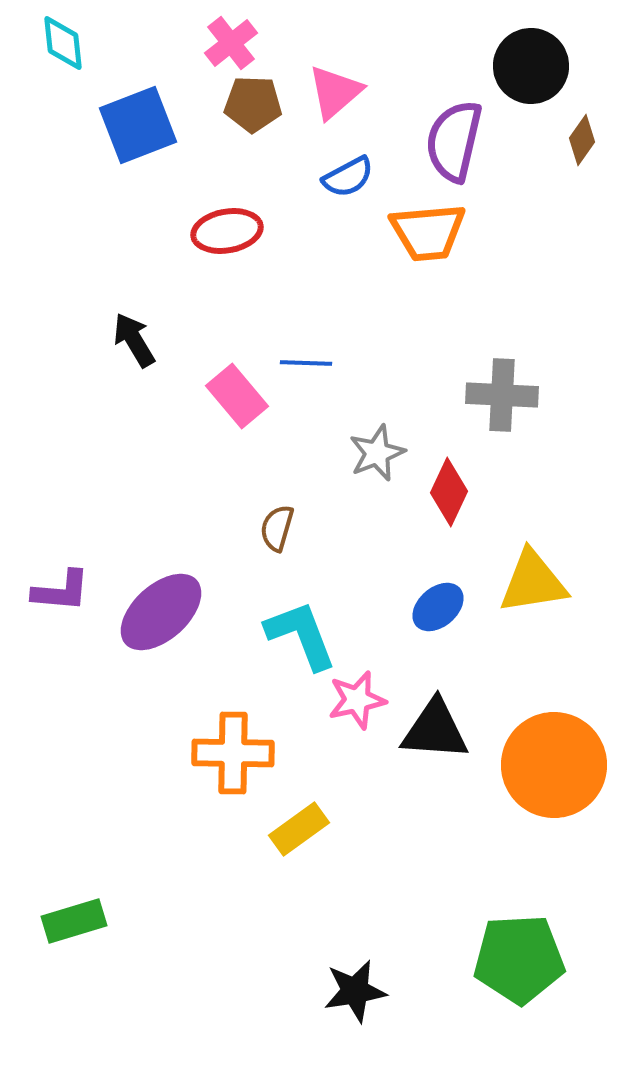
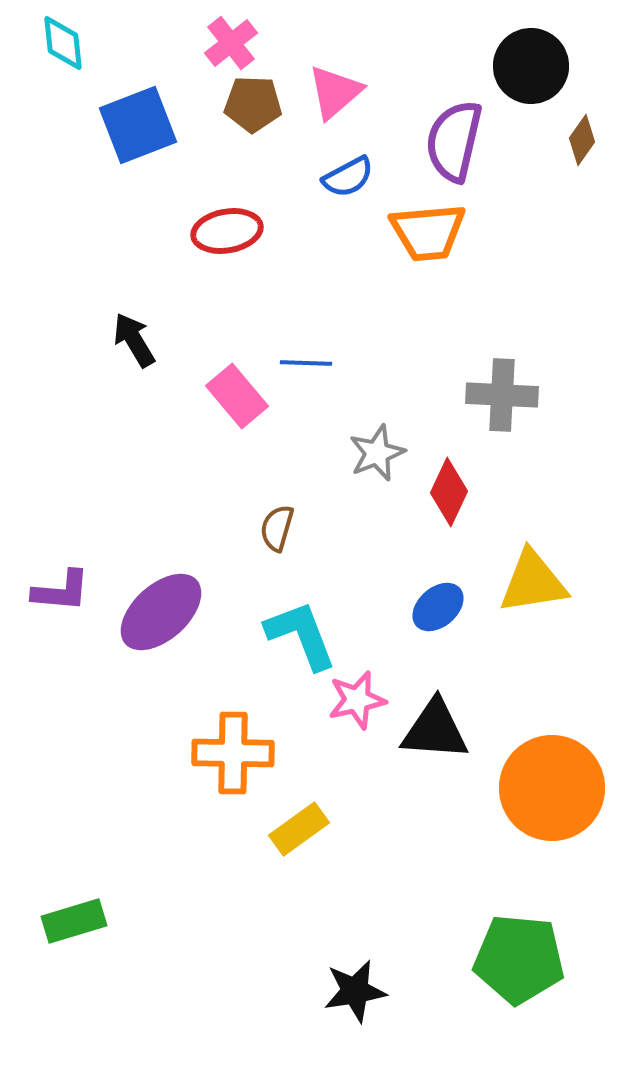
orange circle: moved 2 px left, 23 px down
green pentagon: rotated 8 degrees clockwise
